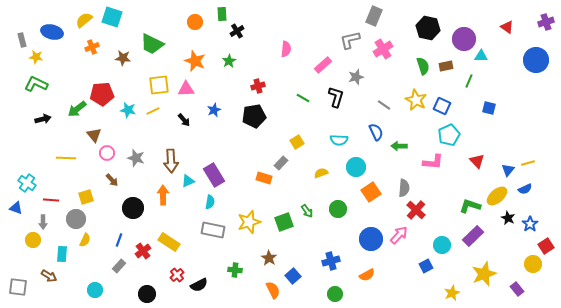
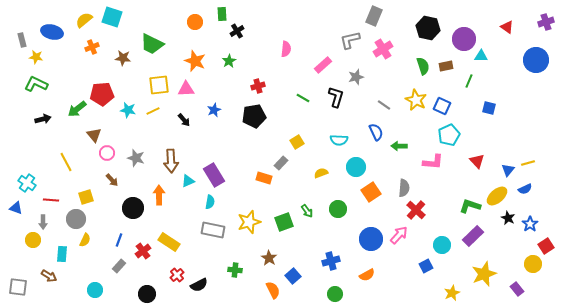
yellow line at (66, 158): moved 4 px down; rotated 60 degrees clockwise
orange arrow at (163, 195): moved 4 px left
